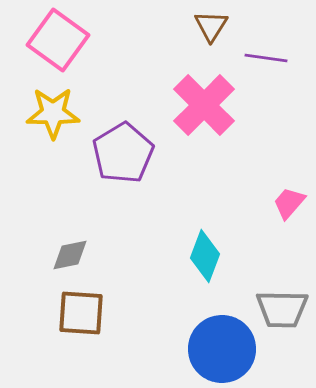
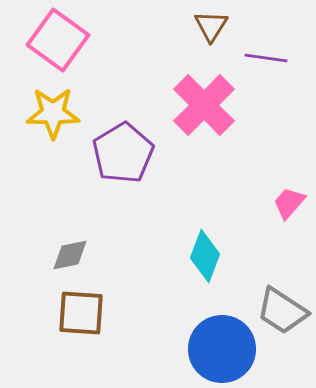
gray trapezoid: moved 2 px down; rotated 32 degrees clockwise
